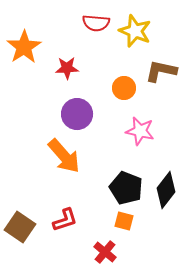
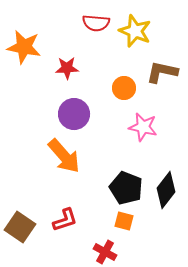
orange star: rotated 28 degrees counterclockwise
brown L-shape: moved 1 px right, 1 px down
purple circle: moved 3 px left
pink star: moved 3 px right, 4 px up
red cross: rotated 10 degrees counterclockwise
